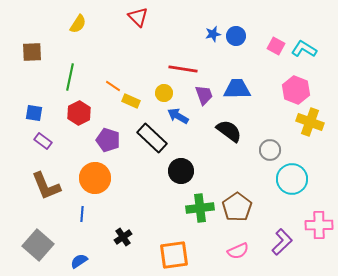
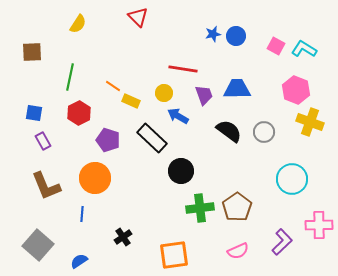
purple rectangle: rotated 24 degrees clockwise
gray circle: moved 6 px left, 18 px up
